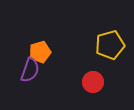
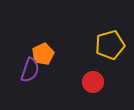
orange pentagon: moved 3 px right, 2 px down; rotated 10 degrees counterclockwise
